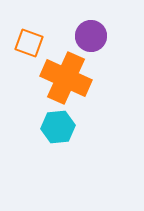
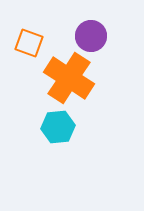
orange cross: moved 3 px right; rotated 9 degrees clockwise
